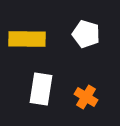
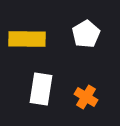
white pentagon: rotated 24 degrees clockwise
